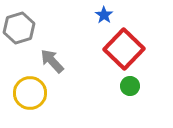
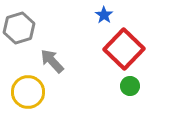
yellow circle: moved 2 px left, 1 px up
